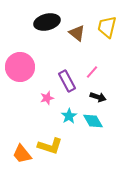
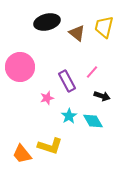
yellow trapezoid: moved 3 px left
black arrow: moved 4 px right, 1 px up
